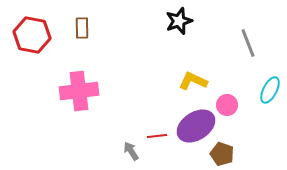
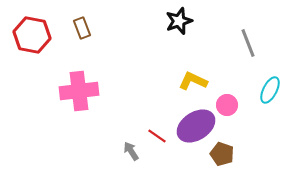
brown rectangle: rotated 20 degrees counterclockwise
red line: rotated 42 degrees clockwise
